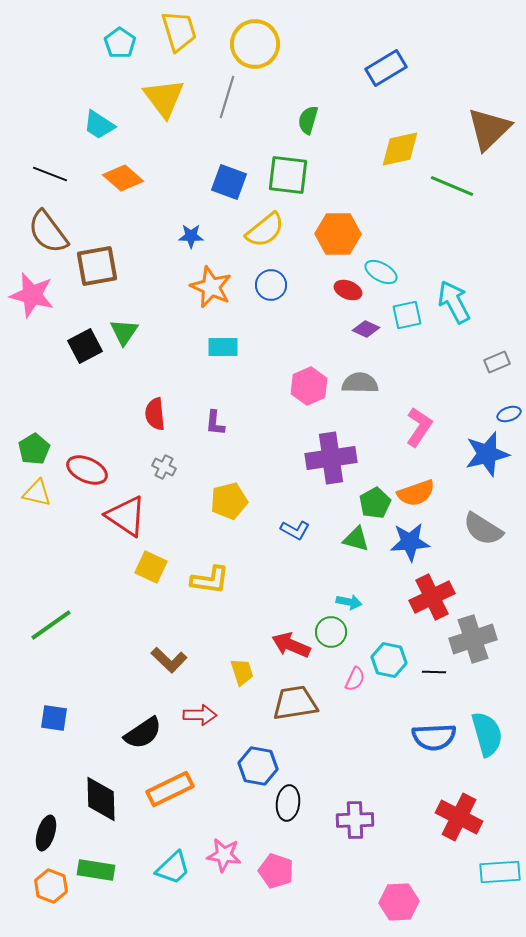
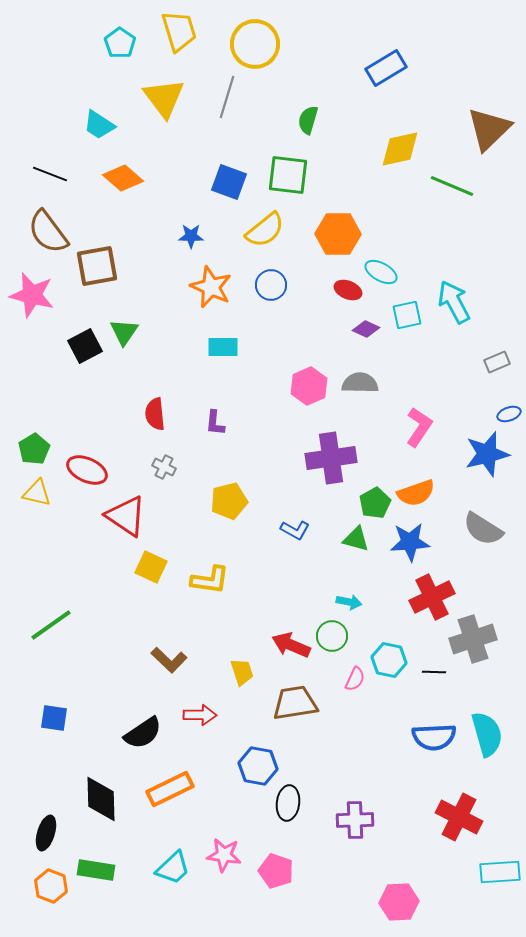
green circle at (331, 632): moved 1 px right, 4 px down
